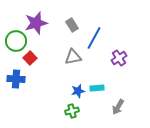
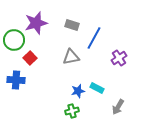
gray rectangle: rotated 40 degrees counterclockwise
green circle: moved 2 px left, 1 px up
gray triangle: moved 2 px left
blue cross: moved 1 px down
cyan rectangle: rotated 32 degrees clockwise
